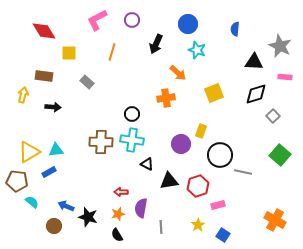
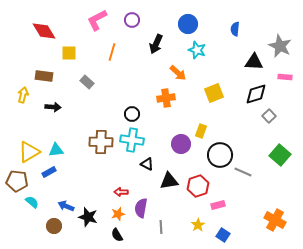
gray square at (273, 116): moved 4 px left
gray line at (243, 172): rotated 12 degrees clockwise
